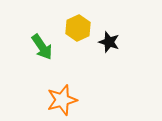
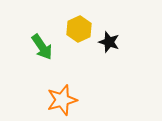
yellow hexagon: moved 1 px right, 1 px down
